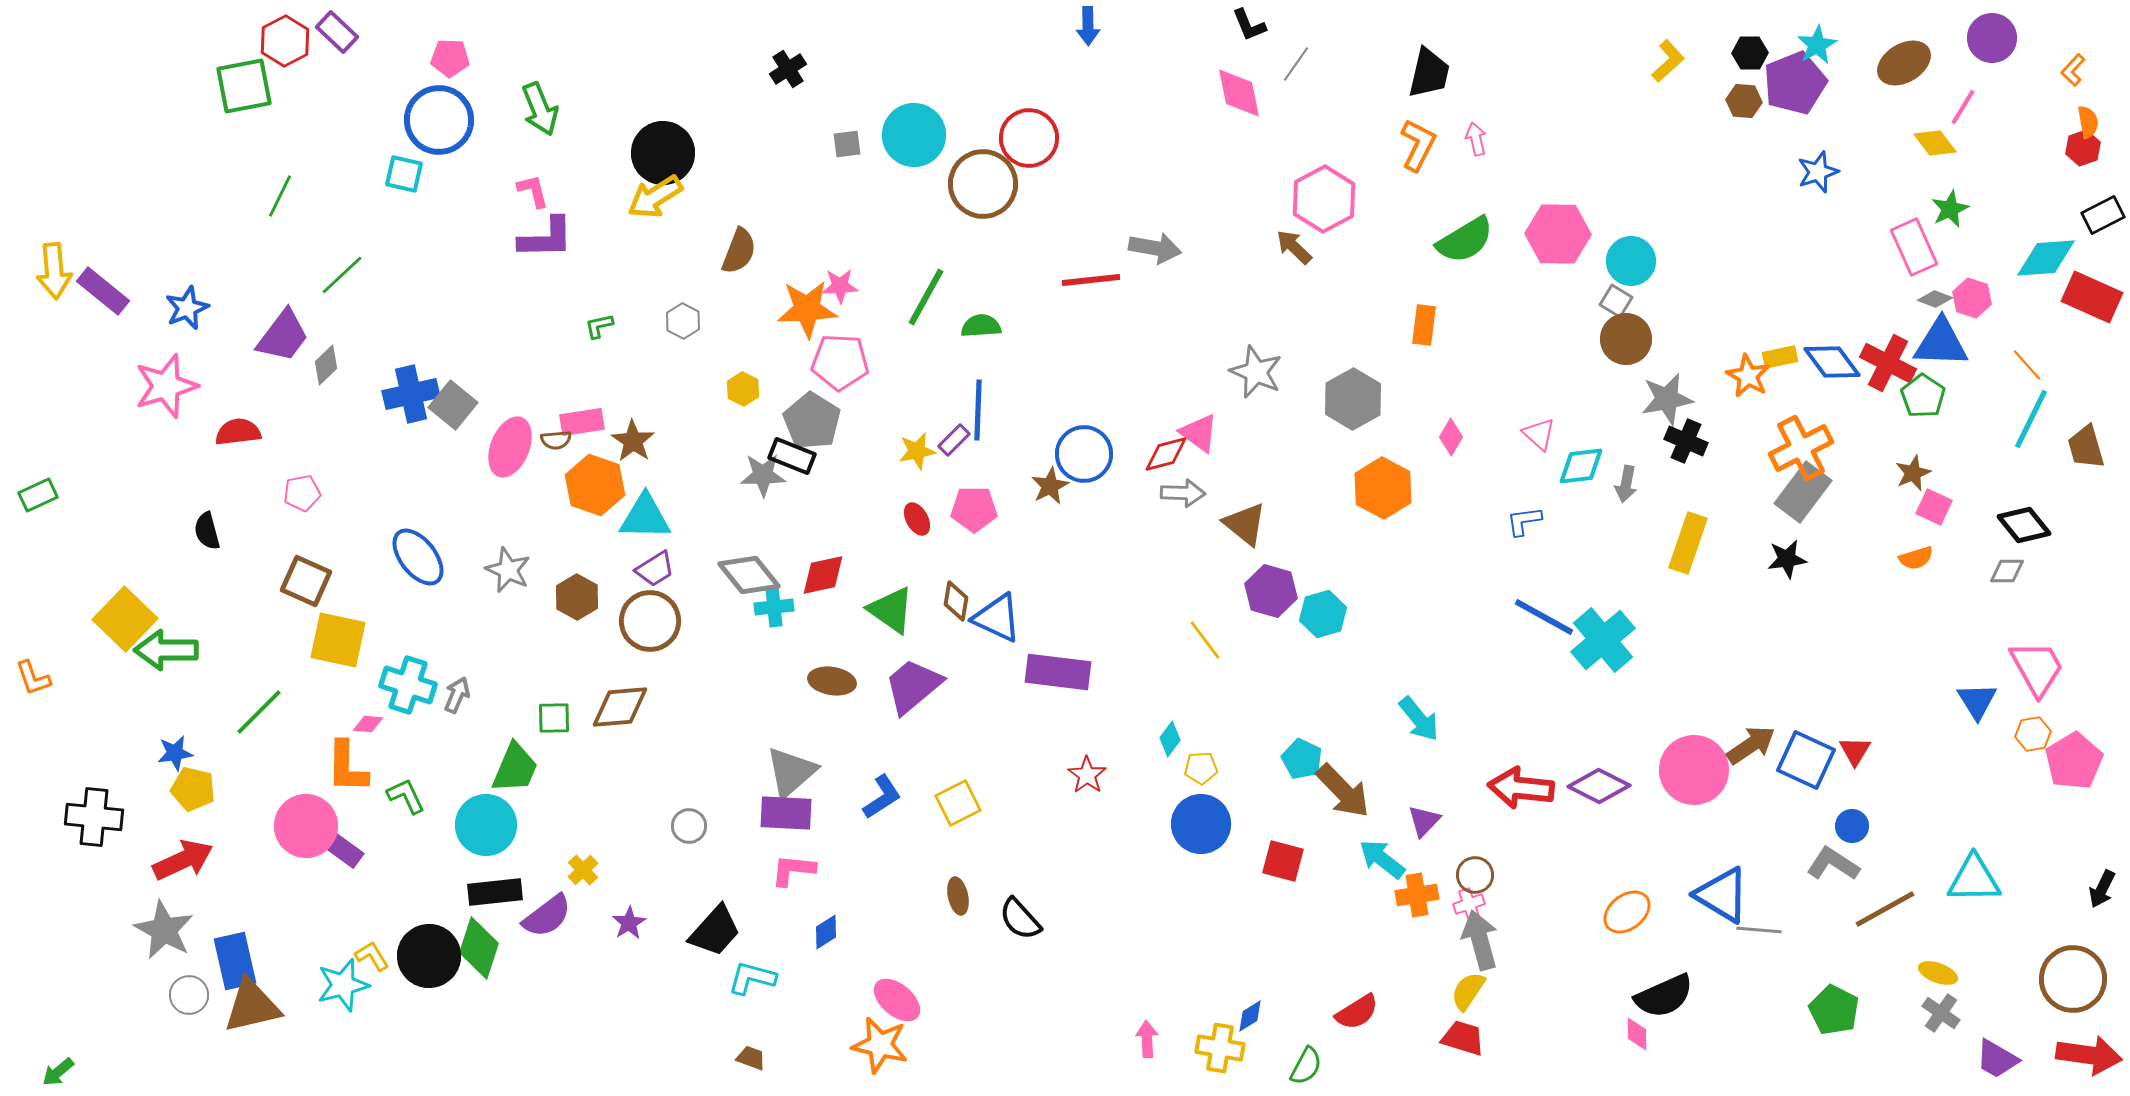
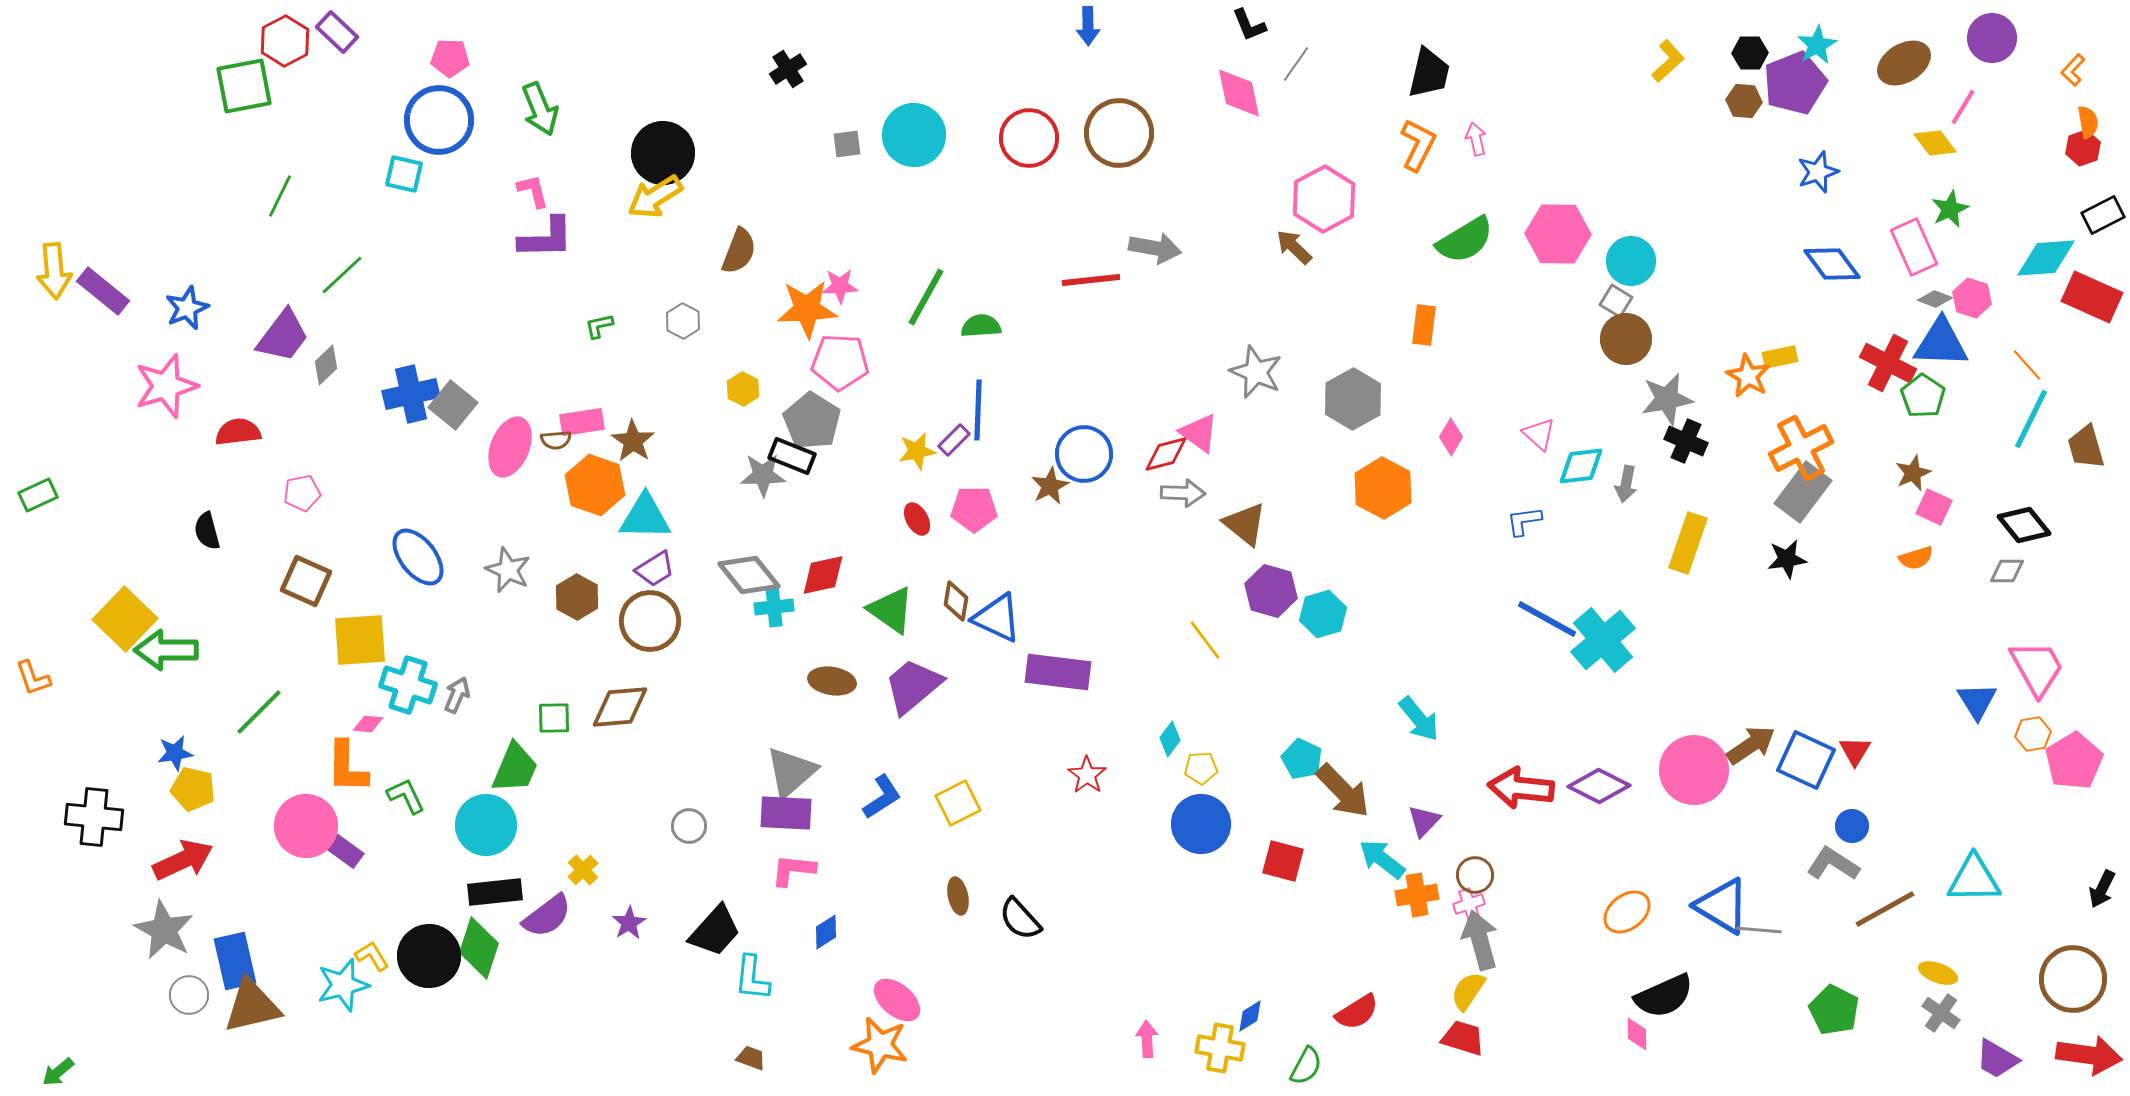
brown circle at (983, 184): moved 136 px right, 51 px up
blue diamond at (1832, 362): moved 98 px up
blue line at (1544, 617): moved 3 px right, 2 px down
yellow square at (338, 640): moved 22 px right; rotated 16 degrees counterclockwise
blue triangle at (1722, 895): moved 11 px down
cyan L-shape at (752, 978): rotated 99 degrees counterclockwise
